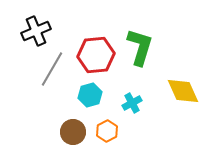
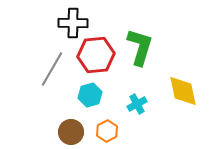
black cross: moved 37 px right, 8 px up; rotated 24 degrees clockwise
yellow diamond: rotated 12 degrees clockwise
cyan cross: moved 5 px right, 1 px down
brown circle: moved 2 px left
